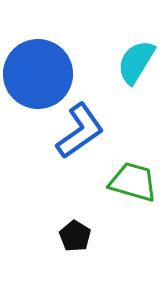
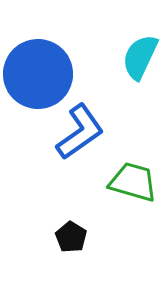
cyan semicircle: moved 4 px right, 5 px up; rotated 6 degrees counterclockwise
blue L-shape: moved 1 px down
black pentagon: moved 4 px left, 1 px down
